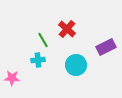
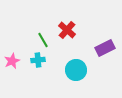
red cross: moved 1 px down
purple rectangle: moved 1 px left, 1 px down
cyan circle: moved 5 px down
pink star: moved 17 px up; rotated 28 degrees counterclockwise
